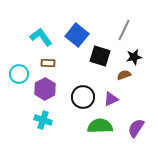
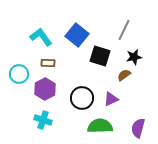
brown semicircle: rotated 16 degrees counterclockwise
black circle: moved 1 px left, 1 px down
purple semicircle: moved 2 px right; rotated 18 degrees counterclockwise
